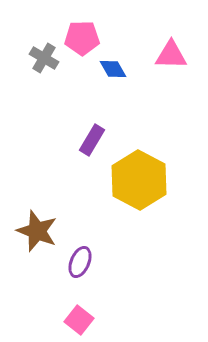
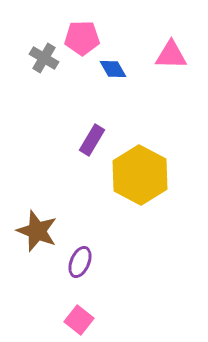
yellow hexagon: moved 1 px right, 5 px up
